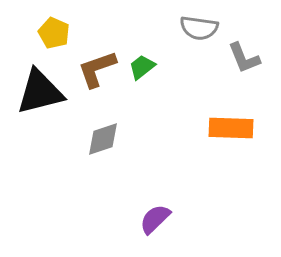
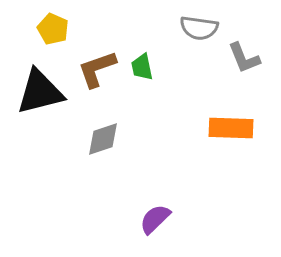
yellow pentagon: moved 1 px left, 4 px up
green trapezoid: rotated 64 degrees counterclockwise
